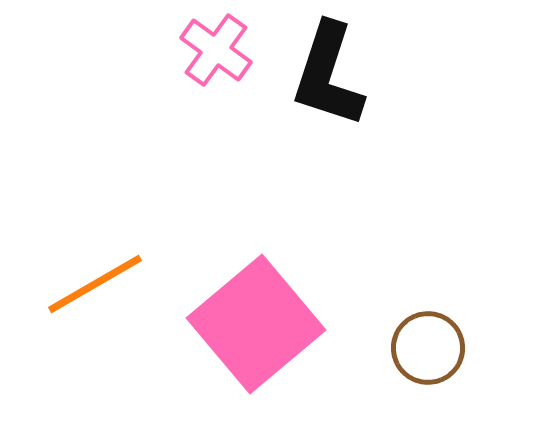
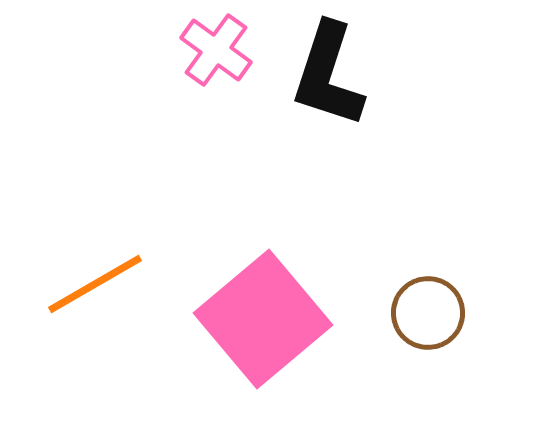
pink square: moved 7 px right, 5 px up
brown circle: moved 35 px up
